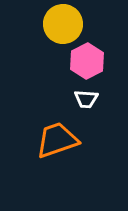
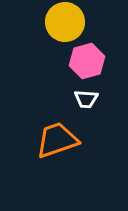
yellow circle: moved 2 px right, 2 px up
pink hexagon: rotated 12 degrees clockwise
